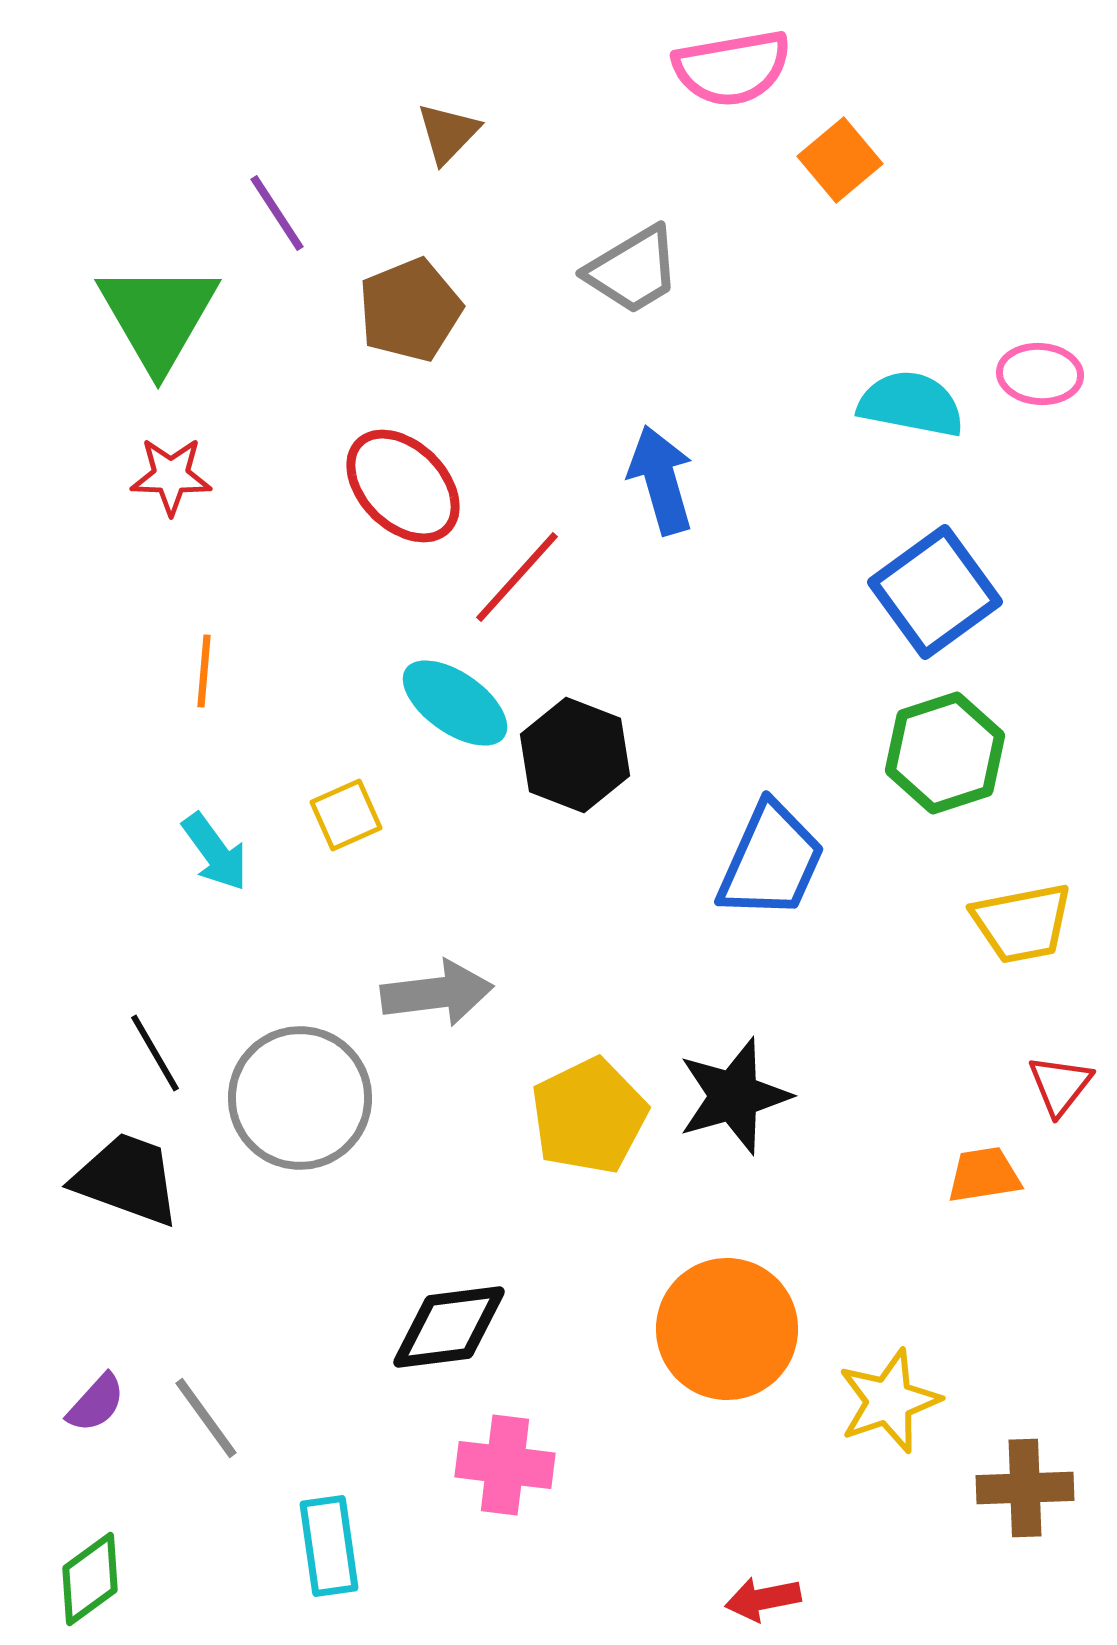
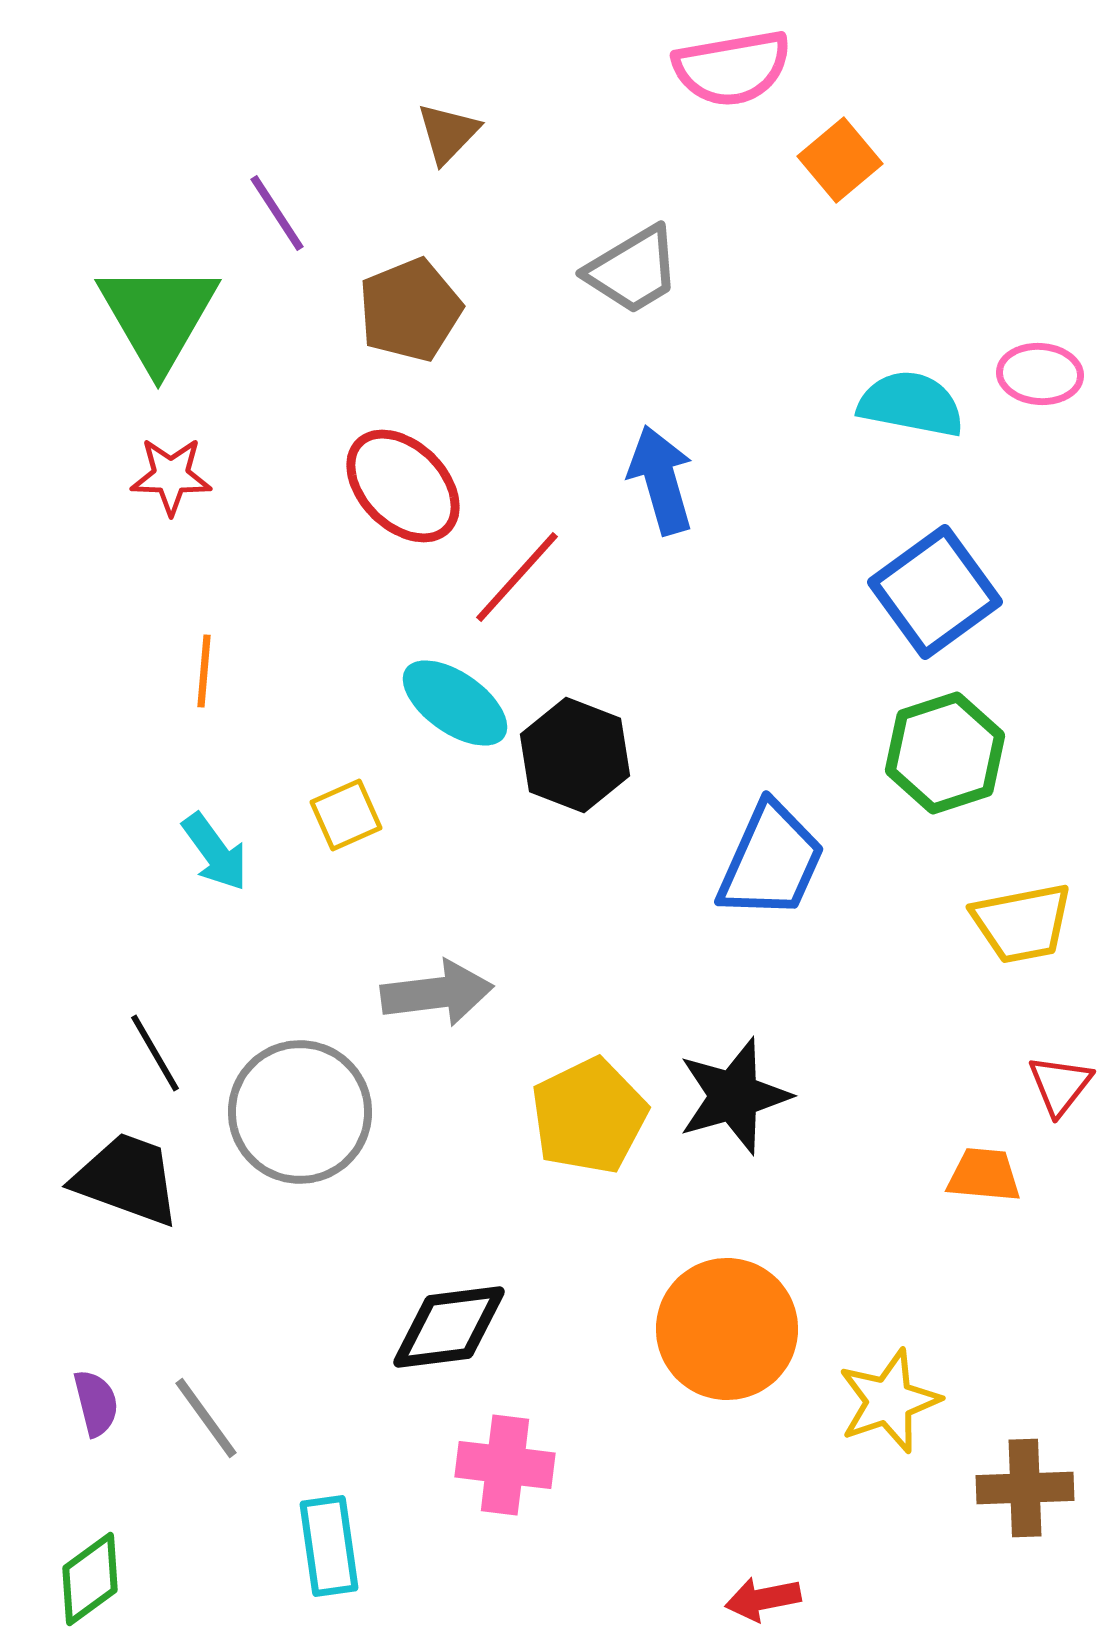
gray circle: moved 14 px down
orange trapezoid: rotated 14 degrees clockwise
purple semicircle: rotated 56 degrees counterclockwise
